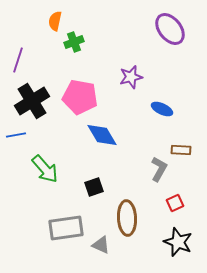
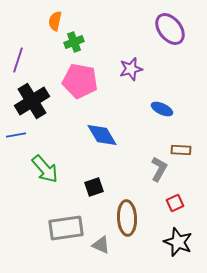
purple star: moved 8 px up
pink pentagon: moved 16 px up
